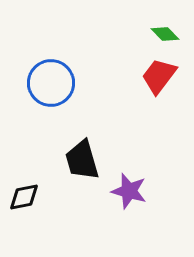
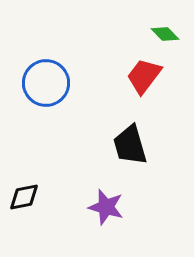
red trapezoid: moved 15 px left
blue circle: moved 5 px left
black trapezoid: moved 48 px right, 15 px up
purple star: moved 23 px left, 16 px down
